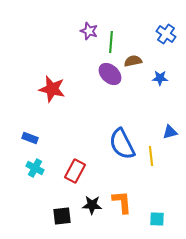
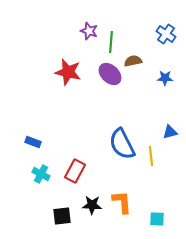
blue star: moved 5 px right
red star: moved 16 px right, 17 px up
blue rectangle: moved 3 px right, 4 px down
cyan cross: moved 6 px right, 6 px down
